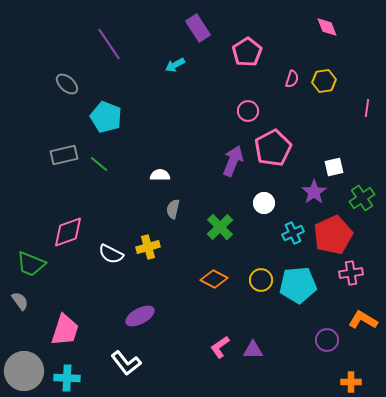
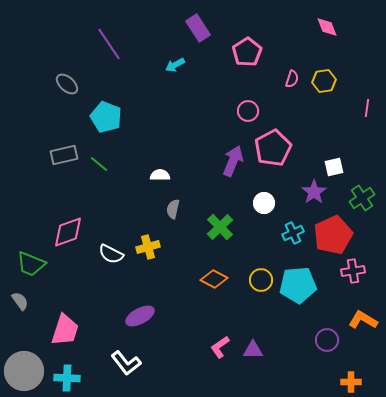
pink cross at (351, 273): moved 2 px right, 2 px up
